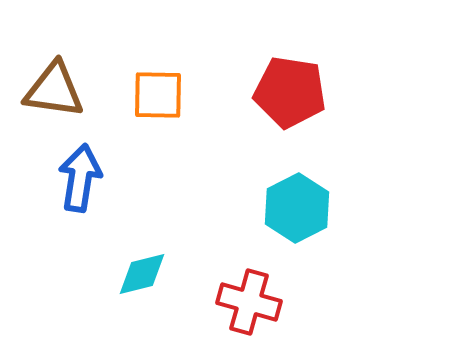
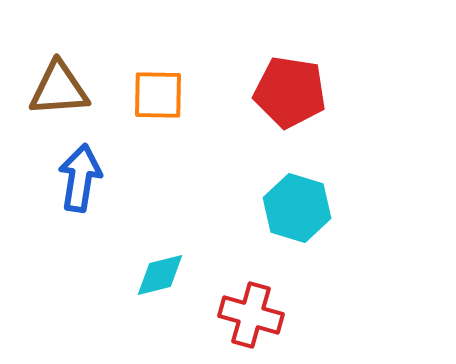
brown triangle: moved 5 px right, 1 px up; rotated 12 degrees counterclockwise
cyan hexagon: rotated 16 degrees counterclockwise
cyan diamond: moved 18 px right, 1 px down
red cross: moved 2 px right, 13 px down
